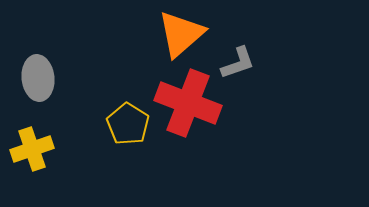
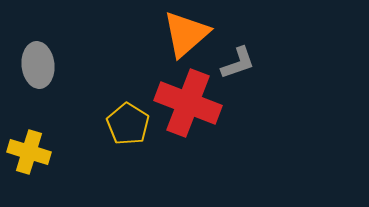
orange triangle: moved 5 px right
gray ellipse: moved 13 px up
yellow cross: moved 3 px left, 3 px down; rotated 36 degrees clockwise
